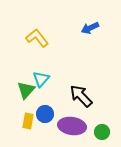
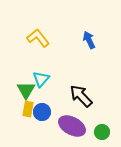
blue arrow: moved 1 px left, 12 px down; rotated 90 degrees clockwise
yellow L-shape: moved 1 px right
green triangle: rotated 12 degrees counterclockwise
blue circle: moved 3 px left, 2 px up
yellow rectangle: moved 12 px up
purple ellipse: rotated 20 degrees clockwise
